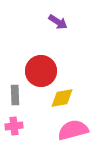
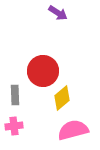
purple arrow: moved 9 px up
red circle: moved 2 px right
yellow diamond: rotated 30 degrees counterclockwise
